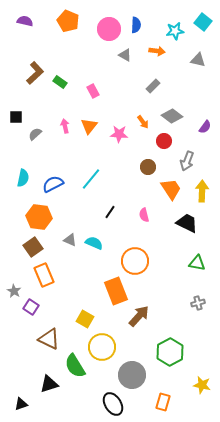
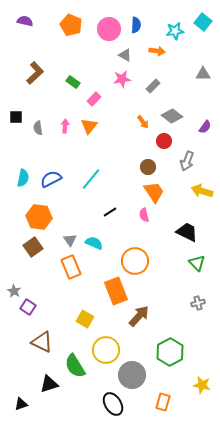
orange pentagon at (68, 21): moved 3 px right, 4 px down
gray triangle at (198, 60): moved 5 px right, 14 px down; rotated 14 degrees counterclockwise
green rectangle at (60, 82): moved 13 px right
pink rectangle at (93, 91): moved 1 px right, 8 px down; rotated 72 degrees clockwise
pink arrow at (65, 126): rotated 16 degrees clockwise
gray semicircle at (35, 134): moved 3 px right, 6 px up; rotated 56 degrees counterclockwise
pink star at (119, 134): moved 3 px right, 55 px up; rotated 12 degrees counterclockwise
blue semicircle at (53, 184): moved 2 px left, 5 px up
orange trapezoid at (171, 189): moved 17 px left, 3 px down
yellow arrow at (202, 191): rotated 75 degrees counterclockwise
black line at (110, 212): rotated 24 degrees clockwise
black trapezoid at (187, 223): moved 9 px down
gray triangle at (70, 240): rotated 32 degrees clockwise
green triangle at (197, 263): rotated 36 degrees clockwise
orange rectangle at (44, 275): moved 27 px right, 8 px up
purple square at (31, 307): moved 3 px left
brown triangle at (49, 339): moved 7 px left, 3 px down
yellow circle at (102, 347): moved 4 px right, 3 px down
